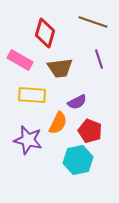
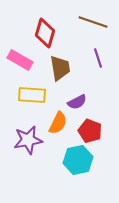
purple line: moved 1 px left, 1 px up
brown trapezoid: rotated 92 degrees counterclockwise
purple star: rotated 24 degrees counterclockwise
